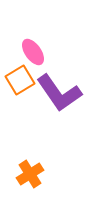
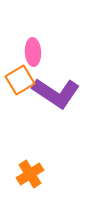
pink ellipse: rotated 32 degrees clockwise
purple L-shape: moved 3 px left; rotated 21 degrees counterclockwise
